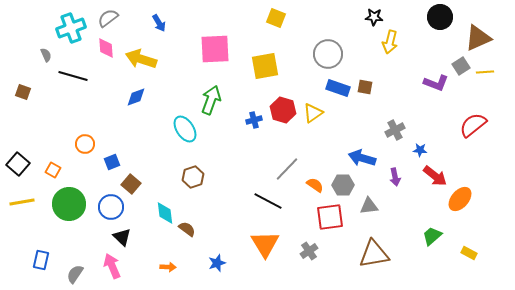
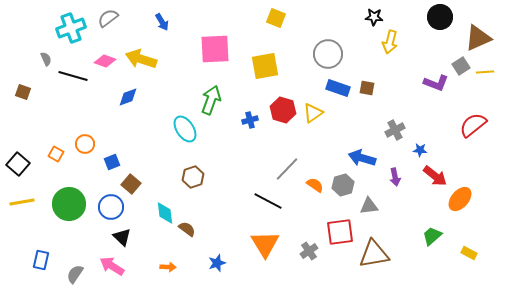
blue arrow at (159, 23): moved 3 px right, 1 px up
pink diamond at (106, 48): moved 1 px left, 13 px down; rotated 65 degrees counterclockwise
gray semicircle at (46, 55): moved 4 px down
brown square at (365, 87): moved 2 px right, 1 px down
blue diamond at (136, 97): moved 8 px left
blue cross at (254, 120): moved 4 px left
orange square at (53, 170): moved 3 px right, 16 px up
gray hexagon at (343, 185): rotated 15 degrees counterclockwise
red square at (330, 217): moved 10 px right, 15 px down
pink arrow at (112, 266): rotated 35 degrees counterclockwise
